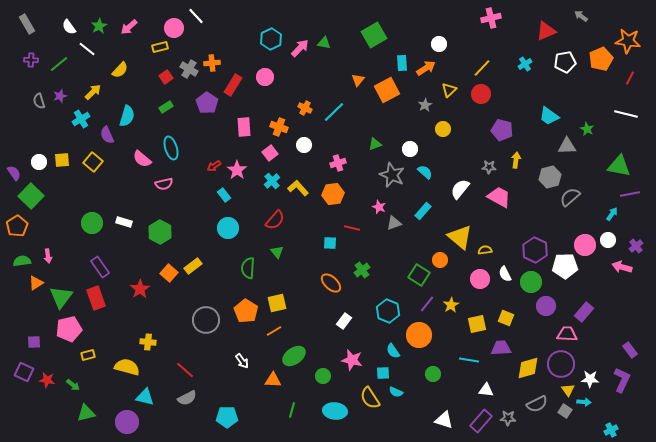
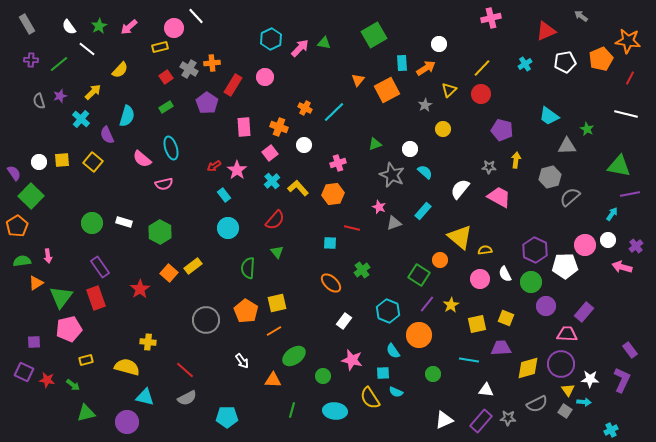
cyan cross at (81, 119): rotated 18 degrees counterclockwise
yellow rectangle at (88, 355): moved 2 px left, 5 px down
white triangle at (444, 420): rotated 42 degrees counterclockwise
